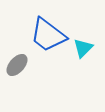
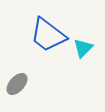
gray ellipse: moved 19 px down
